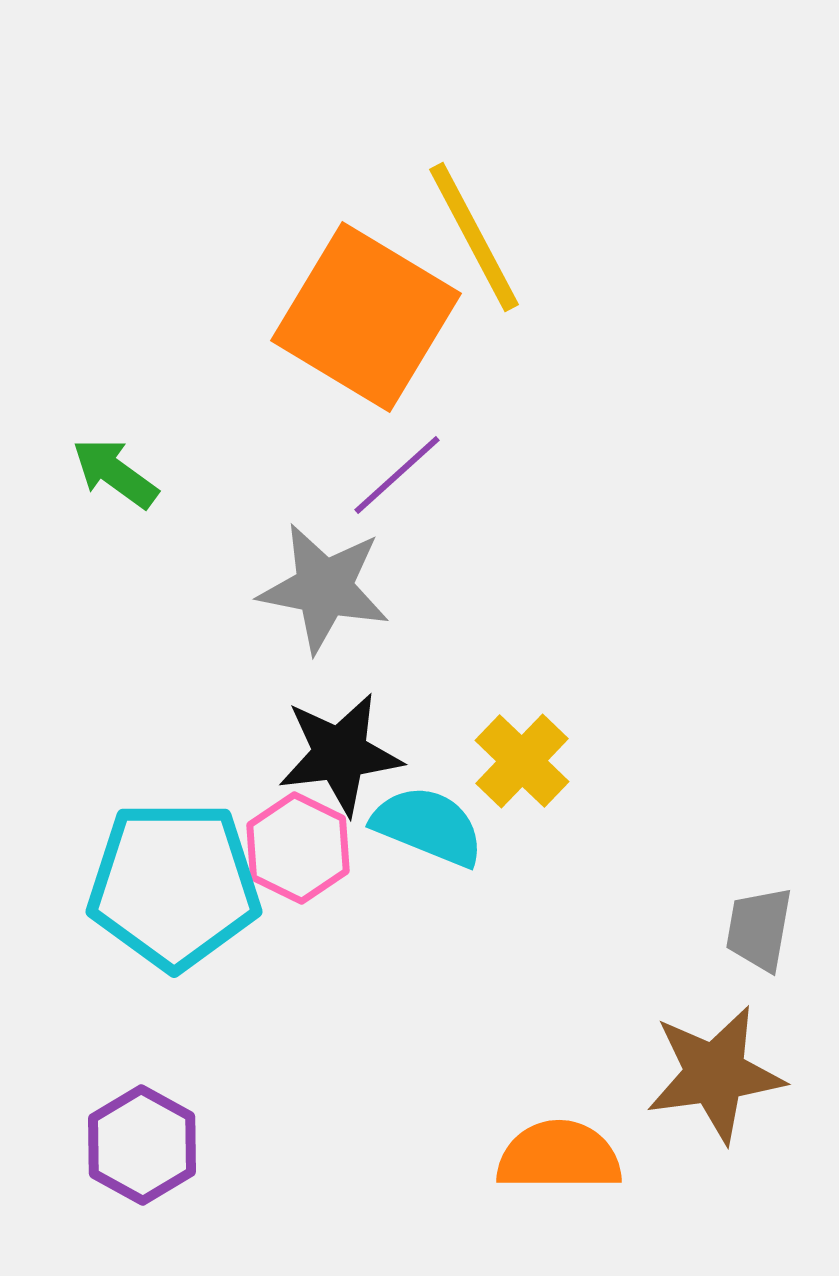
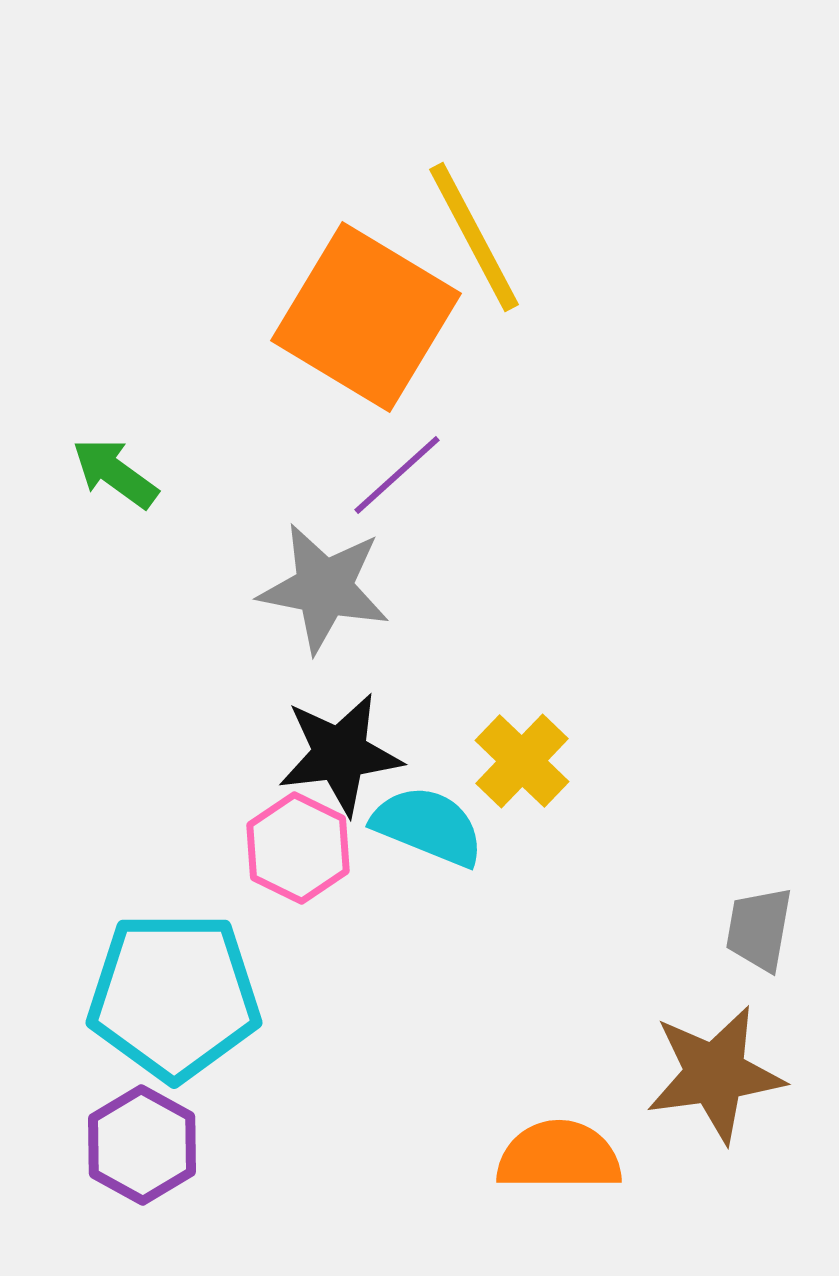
cyan pentagon: moved 111 px down
